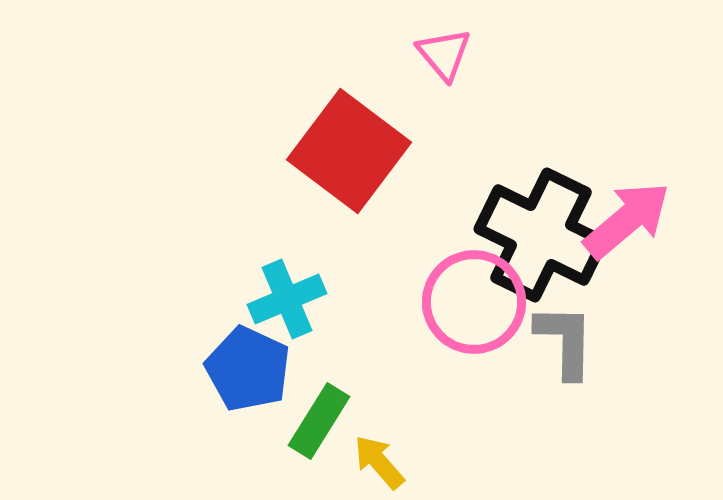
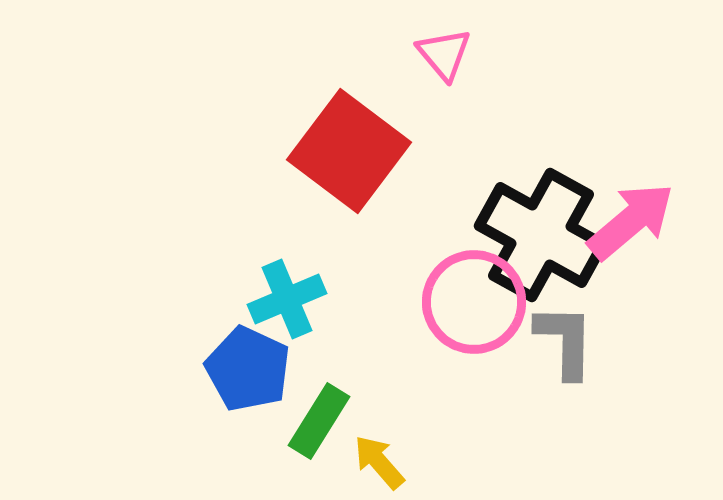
pink arrow: moved 4 px right, 1 px down
black cross: rotated 3 degrees clockwise
